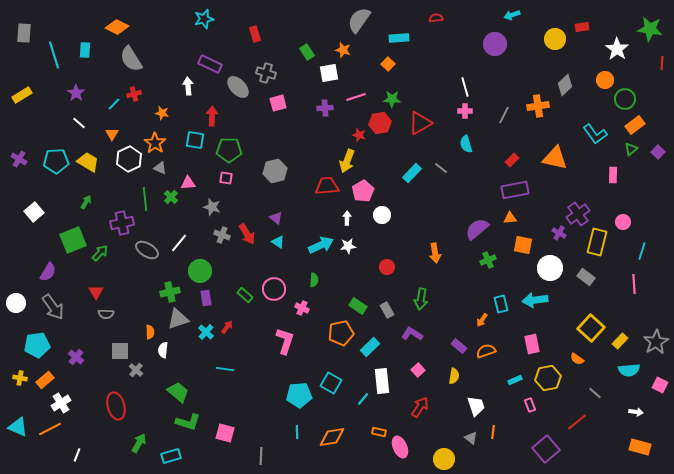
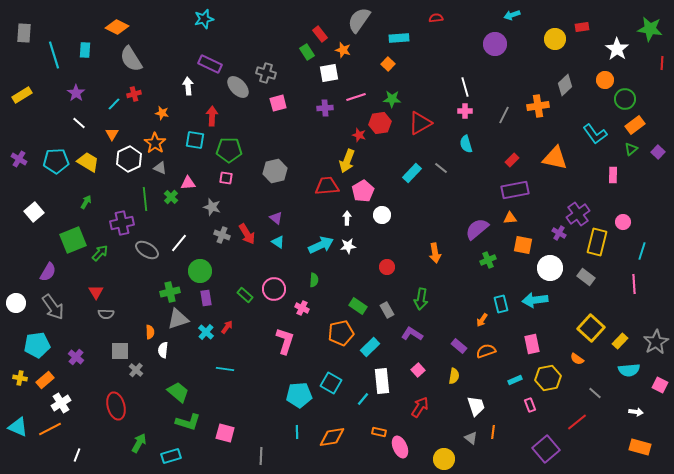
red rectangle at (255, 34): moved 65 px right; rotated 21 degrees counterclockwise
